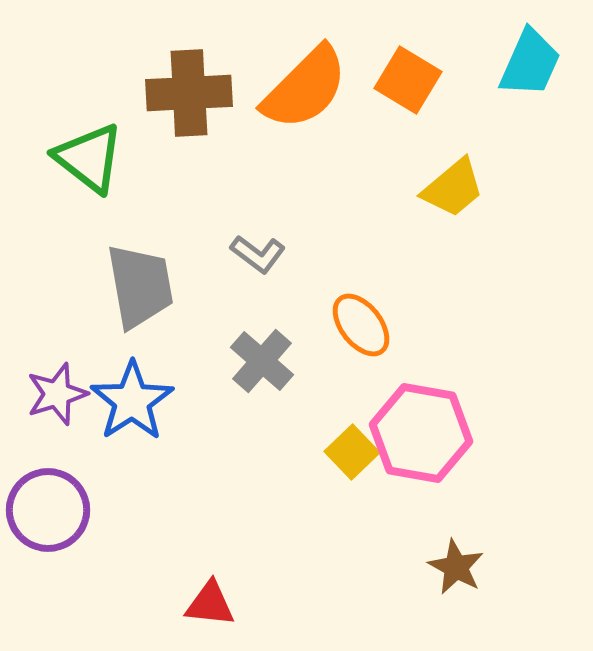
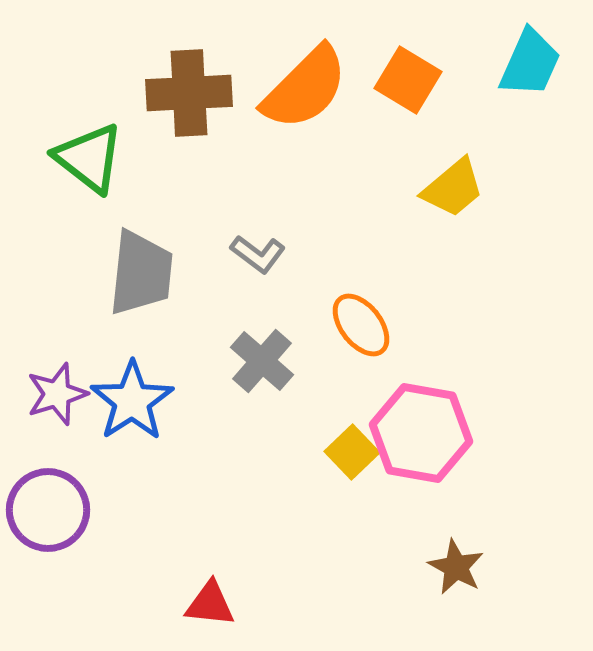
gray trapezoid: moved 1 px right, 13 px up; rotated 16 degrees clockwise
